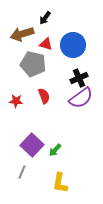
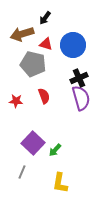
purple semicircle: rotated 70 degrees counterclockwise
purple square: moved 1 px right, 2 px up
